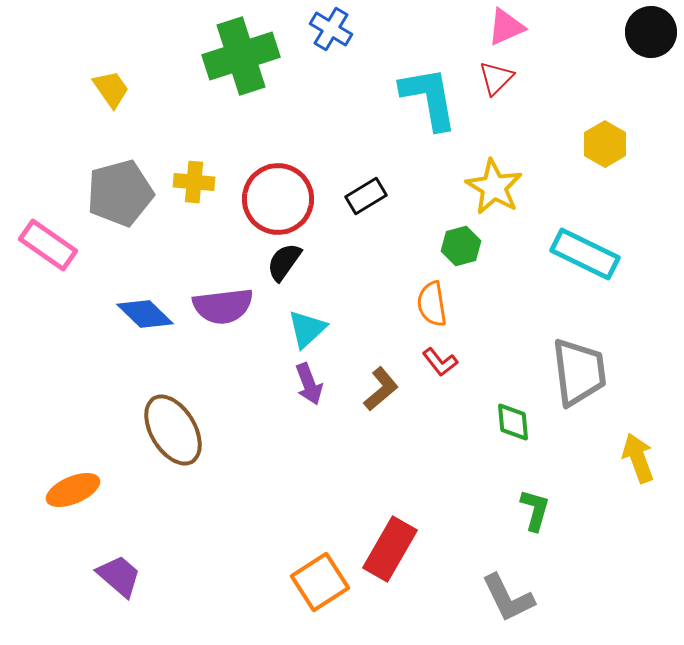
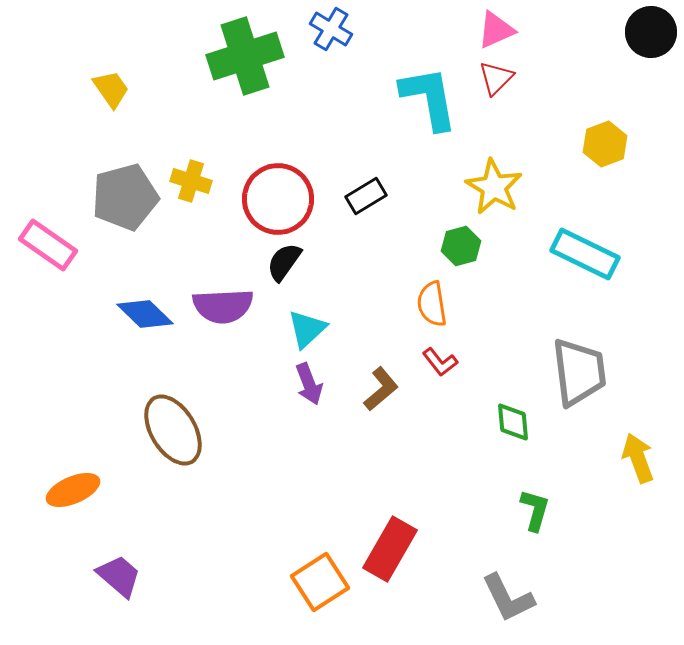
pink triangle: moved 10 px left, 3 px down
green cross: moved 4 px right
yellow hexagon: rotated 9 degrees clockwise
yellow cross: moved 3 px left, 1 px up; rotated 12 degrees clockwise
gray pentagon: moved 5 px right, 4 px down
purple semicircle: rotated 4 degrees clockwise
